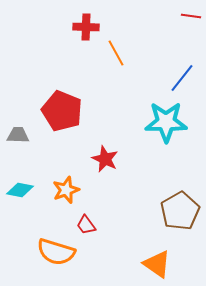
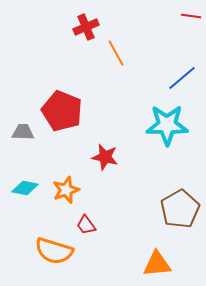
red cross: rotated 25 degrees counterclockwise
blue line: rotated 12 degrees clockwise
cyan star: moved 1 px right, 3 px down
gray trapezoid: moved 5 px right, 3 px up
red star: moved 2 px up; rotated 12 degrees counterclockwise
cyan diamond: moved 5 px right, 2 px up
brown pentagon: moved 2 px up
orange semicircle: moved 2 px left, 1 px up
orange triangle: rotated 40 degrees counterclockwise
